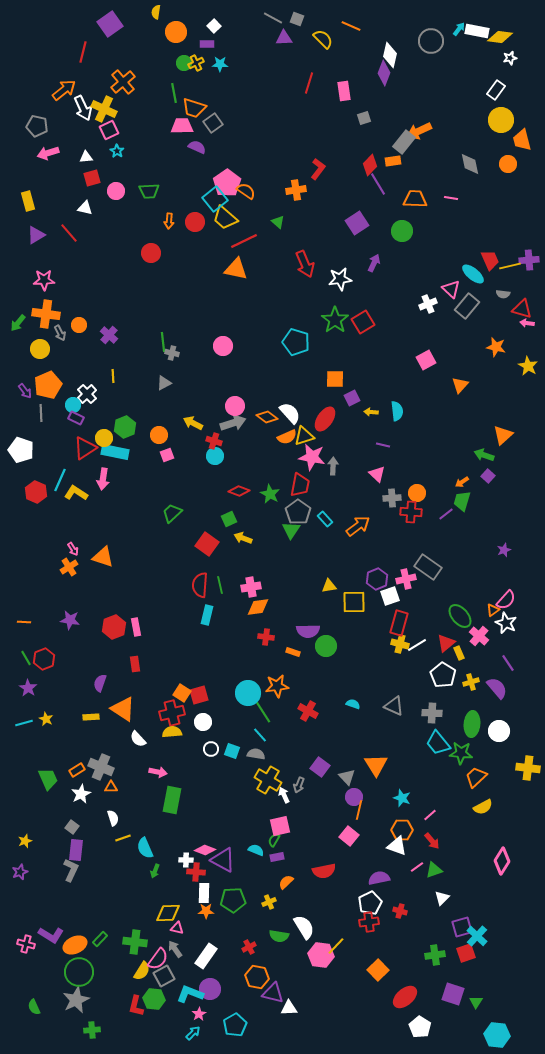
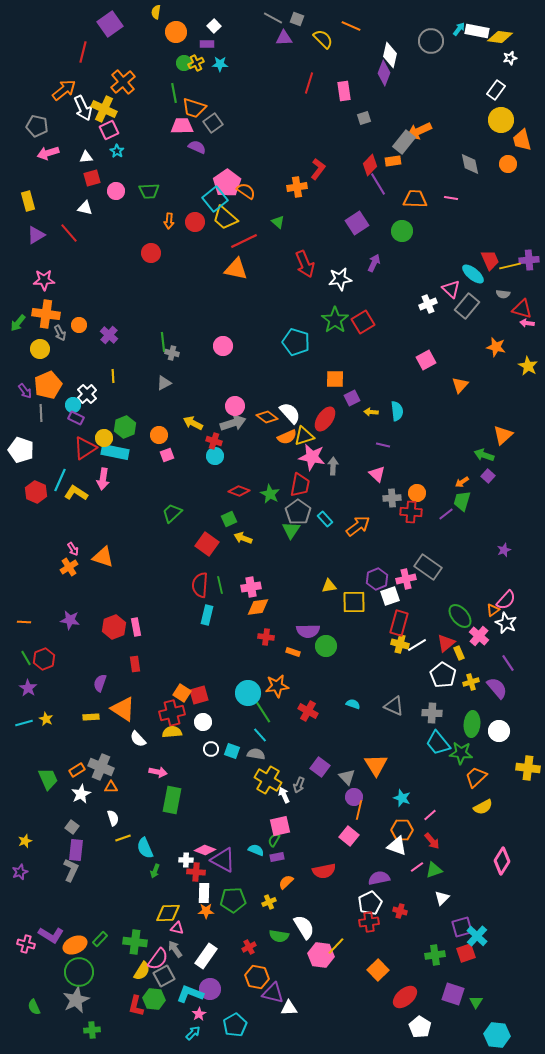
orange cross at (296, 190): moved 1 px right, 3 px up
